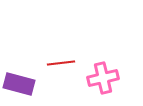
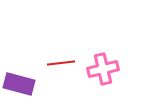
pink cross: moved 9 px up
